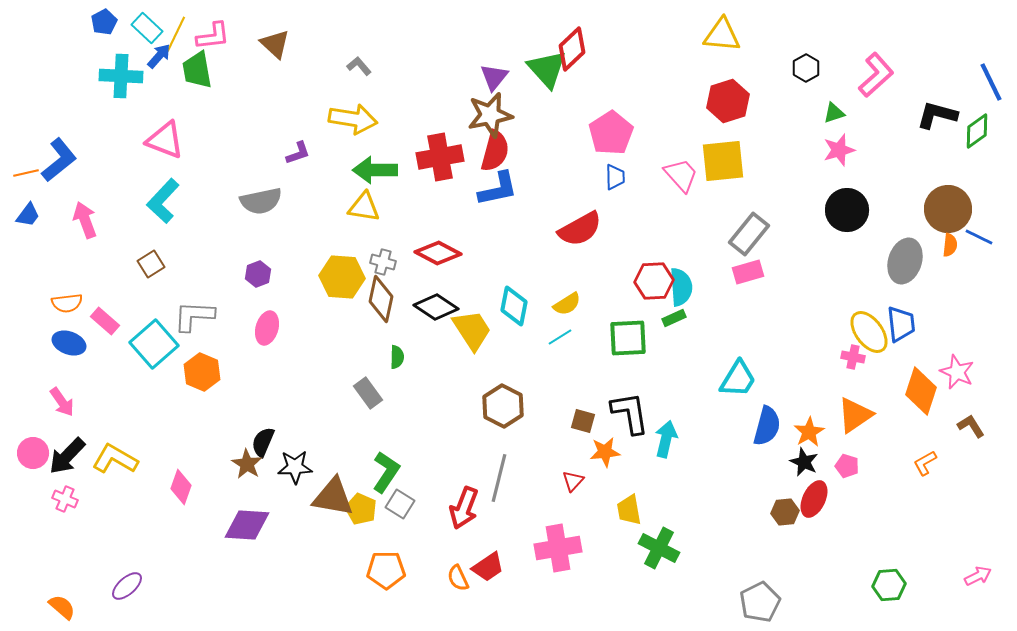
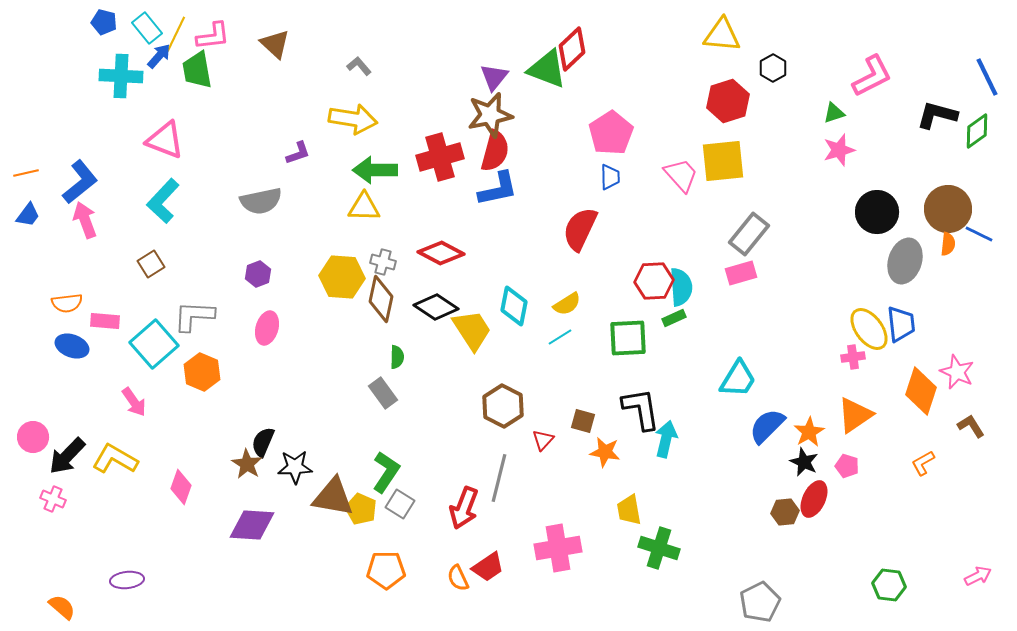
blue pentagon at (104, 22): rotated 30 degrees counterclockwise
cyan rectangle at (147, 28): rotated 8 degrees clockwise
black hexagon at (806, 68): moved 33 px left
green triangle at (547, 69): rotated 27 degrees counterclockwise
pink L-shape at (876, 75): moved 4 px left, 1 px down; rotated 15 degrees clockwise
blue line at (991, 82): moved 4 px left, 5 px up
red cross at (440, 157): rotated 6 degrees counterclockwise
blue L-shape at (59, 160): moved 21 px right, 22 px down
blue trapezoid at (615, 177): moved 5 px left
yellow triangle at (364, 207): rotated 8 degrees counterclockwise
black circle at (847, 210): moved 30 px right, 2 px down
red semicircle at (580, 229): rotated 144 degrees clockwise
blue line at (979, 237): moved 3 px up
orange semicircle at (950, 245): moved 2 px left, 1 px up
red diamond at (438, 253): moved 3 px right
pink rectangle at (748, 272): moved 7 px left, 1 px down
pink rectangle at (105, 321): rotated 36 degrees counterclockwise
yellow ellipse at (869, 332): moved 3 px up
blue ellipse at (69, 343): moved 3 px right, 3 px down
pink cross at (853, 357): rotated 20 degrees counterclockwise
gray rectangle at (368, 393): moved 15 px right
pink arrow at (62, 402): moved 72 px right
black L-shape at (630, 413): moved 11 px right, 4 px up
blue semicircle at (767, 426): rotated 150 degrees counterclockwise
orange star at (605, 452): rotated 16 degrees clockwise
pink circle at (33, 453): moved 16 px up
orange L-shape at (925, 463): moved 2 px left
red triangle at (573, 481): moved 30 px left, 41 px up
pink cross at (65, 499): moved 12 px left
purple diamond at (247, 525): moved 5 px right
green cross at (659, 548): rotated 9 degrees counterclockwise
green hexagon at (889, 585): rotated 12 degrees clockwise
purple ellipse at (127, 586): moved 6 px up; rotated 36 degrees clockwise
